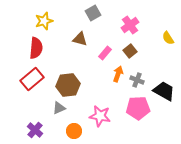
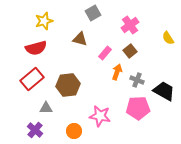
red semicircle: rotated 70 degrees clockwise
orange arrow: moved 1 px left, 2 px up
gray triangle: moved 13 px left; rotated 24 degrees clockwise
